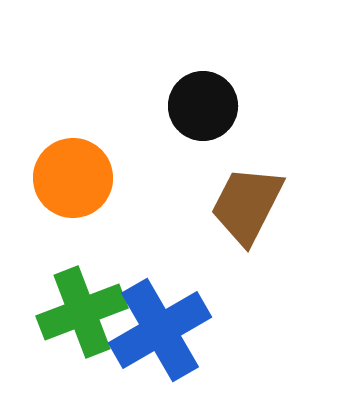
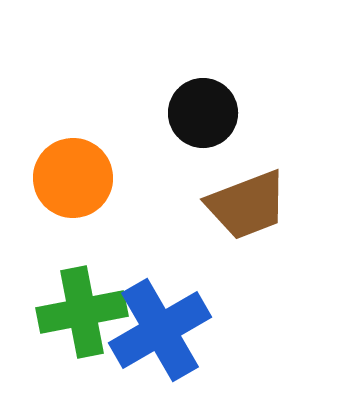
black circle: moved 7 px down
brown trapezoid: rotated 138 degrees counterclockwise
green cross: rotated 10 degrees clockwise
